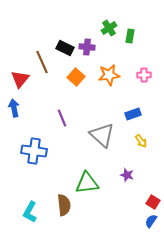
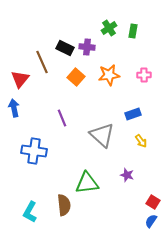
green rectangle: moved 3 px right, 5 px up
